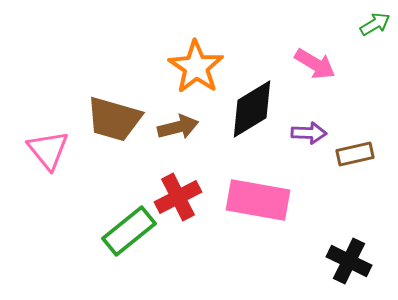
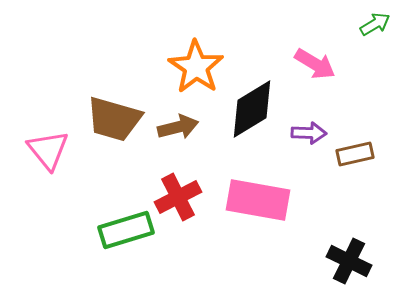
green rectangle: moved 3 px left, 1 px up; rotated 22 degrees clockwise
